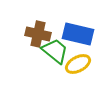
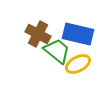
brown cross: rotated 15 degrees clockwise
green trapezoid: moved 2 px right
